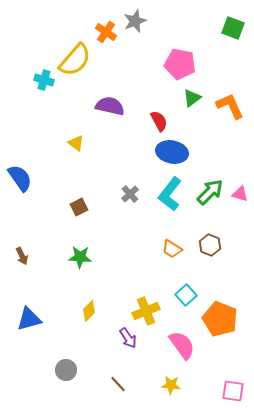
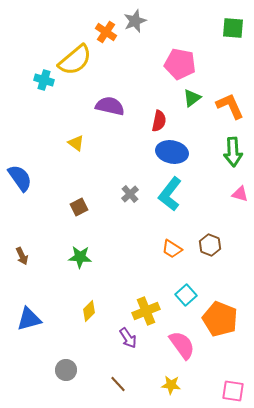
green square: rotated 15 degrees counterclockwise
yellow semicircle: rotated 9 degrees clockwise
red semicircle: rotated 40 degrees clockwise
green arrow: moved 23 px right, 40 px up; rotated 132 degrees clockwise
